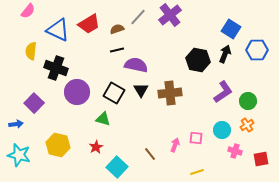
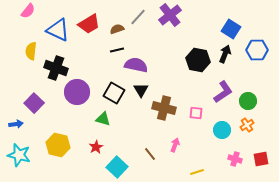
brown cross: moved 6 px left, 15 px down; rotated 20 degrees clockwise
pink square: moved 25 px up
pink cross: moved 8 px down
